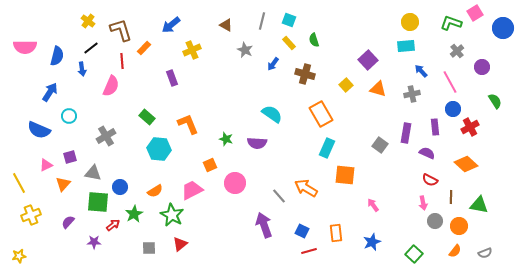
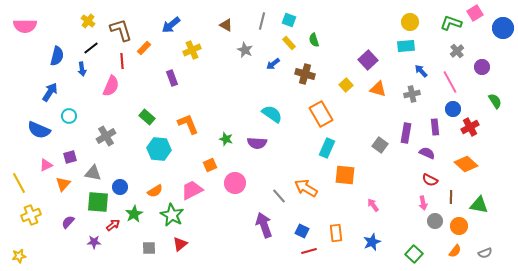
pink semicircle at (25, 47): moved 21 px up
blue arrow at (273, 64): rotated 16 degrees clockwise
